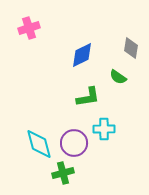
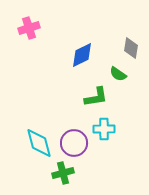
green semicircle: moved 3 px up
green L-shape: moved 8 px right
cyan diamond: moved 1 px up
